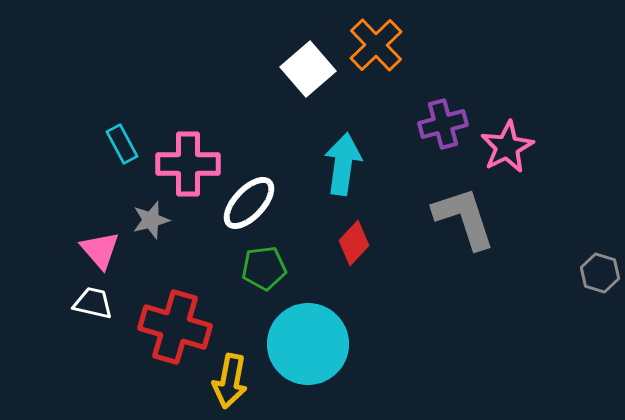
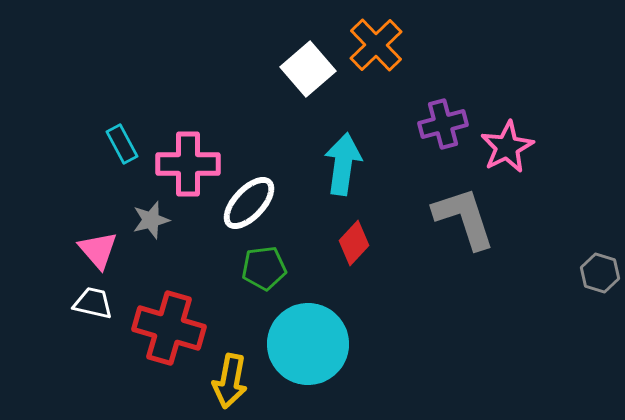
pink triangle: moved 2 px left
red cross: moved 6 px left, 1 px down
